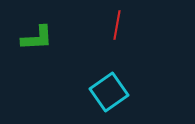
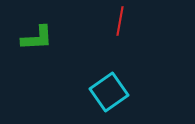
red line: moved 3 px right, 4 px up
